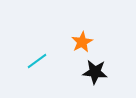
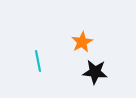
cyan line: moved 1 px right; rotated 65 degrees counterclockwise
